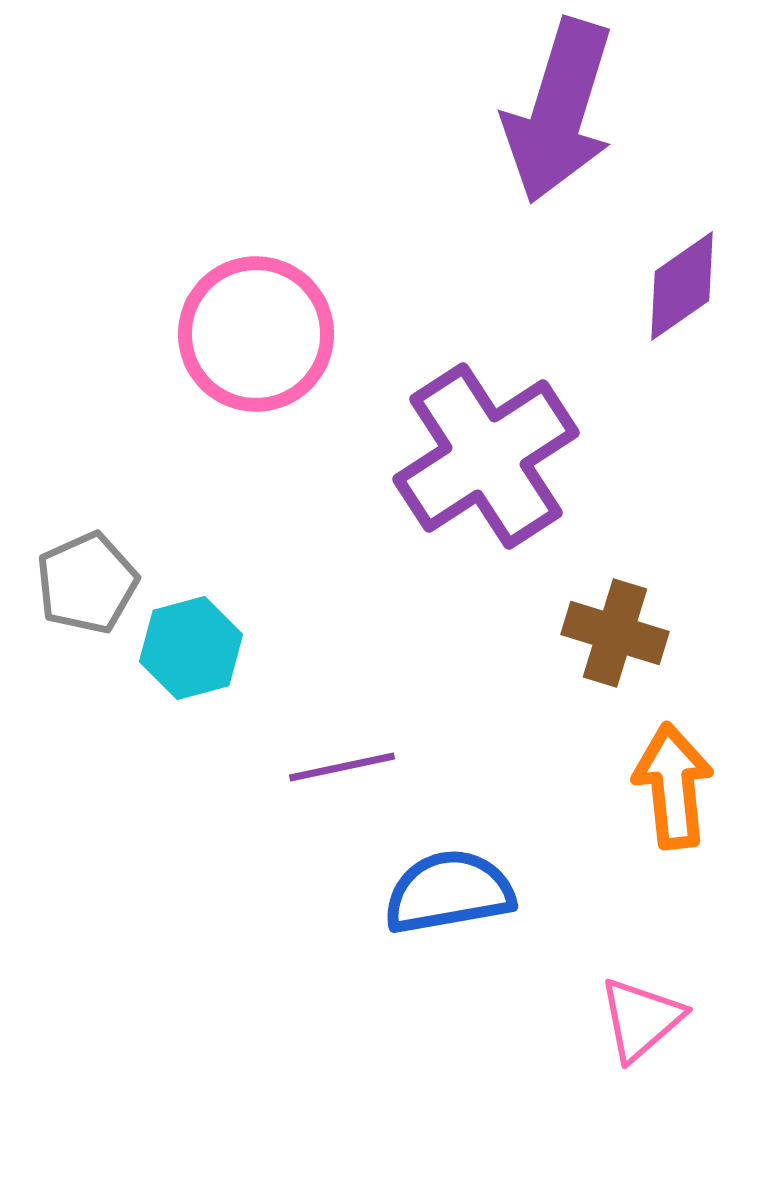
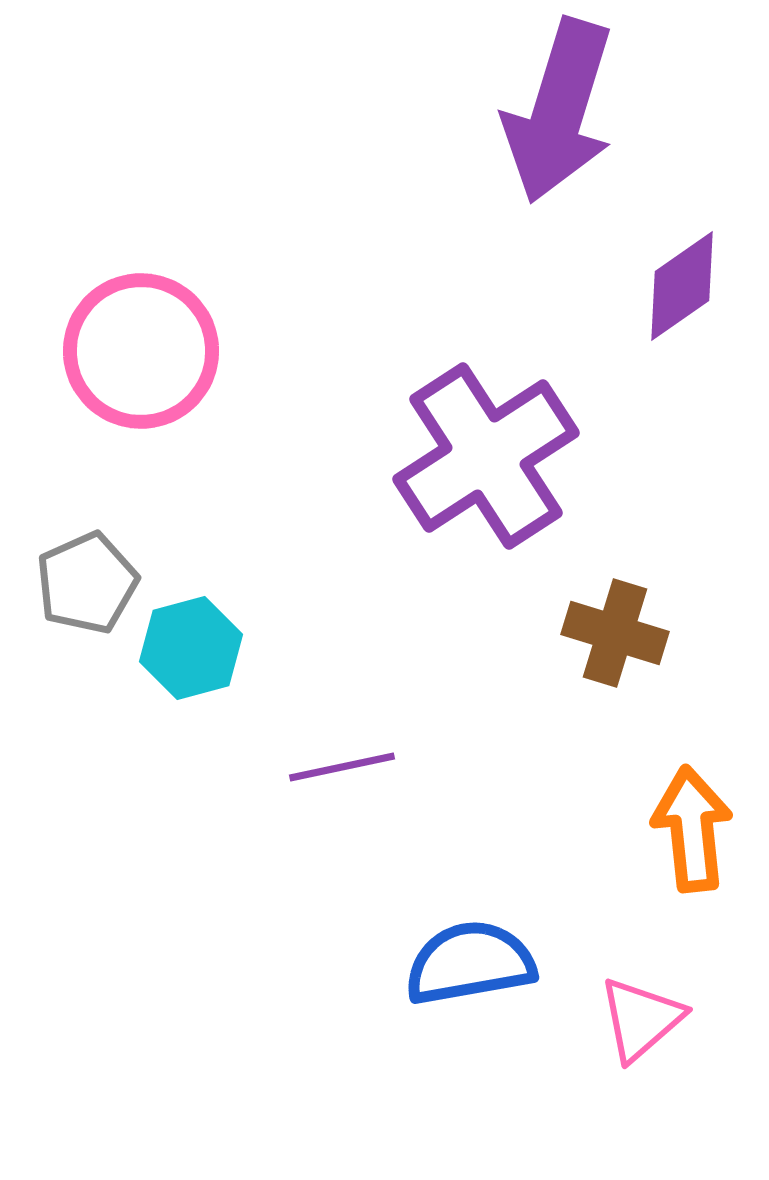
pink circle: moved 115 px left, 17 px down
orange arrow: moved 19 px right, 43 px down
blue semicircle: moved 21 px right, 71 px down
